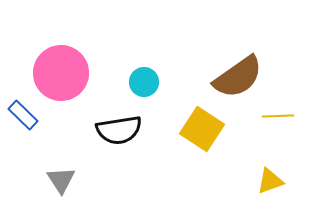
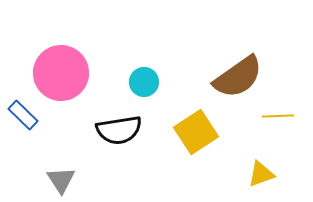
yellow square: moved 6 px left, 3 px down; rotated 24 degrees clockwise
yellow triangle: moved 9 px left, 7 px up
